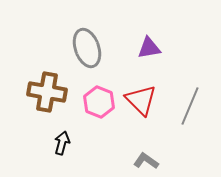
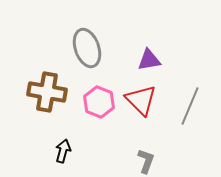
purple triangle: moved 12 px down
black arrow: moved 1 px right, 8 px down
gray L-shape: rotated 75 degrees clockwise
